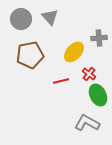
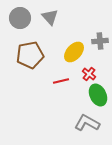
gray circle: moved 1 px left, 1 px up
gray cross: moved 1 px right, 3 px down
